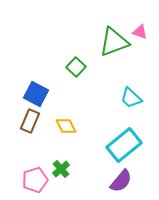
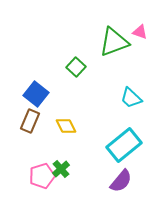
blue square: rotated 10 degrees clockwise
pink pentagon: moved 7 px right, 4 px up
